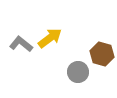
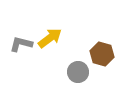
gray L-shape: rotated 25 degrees counterclockwise
